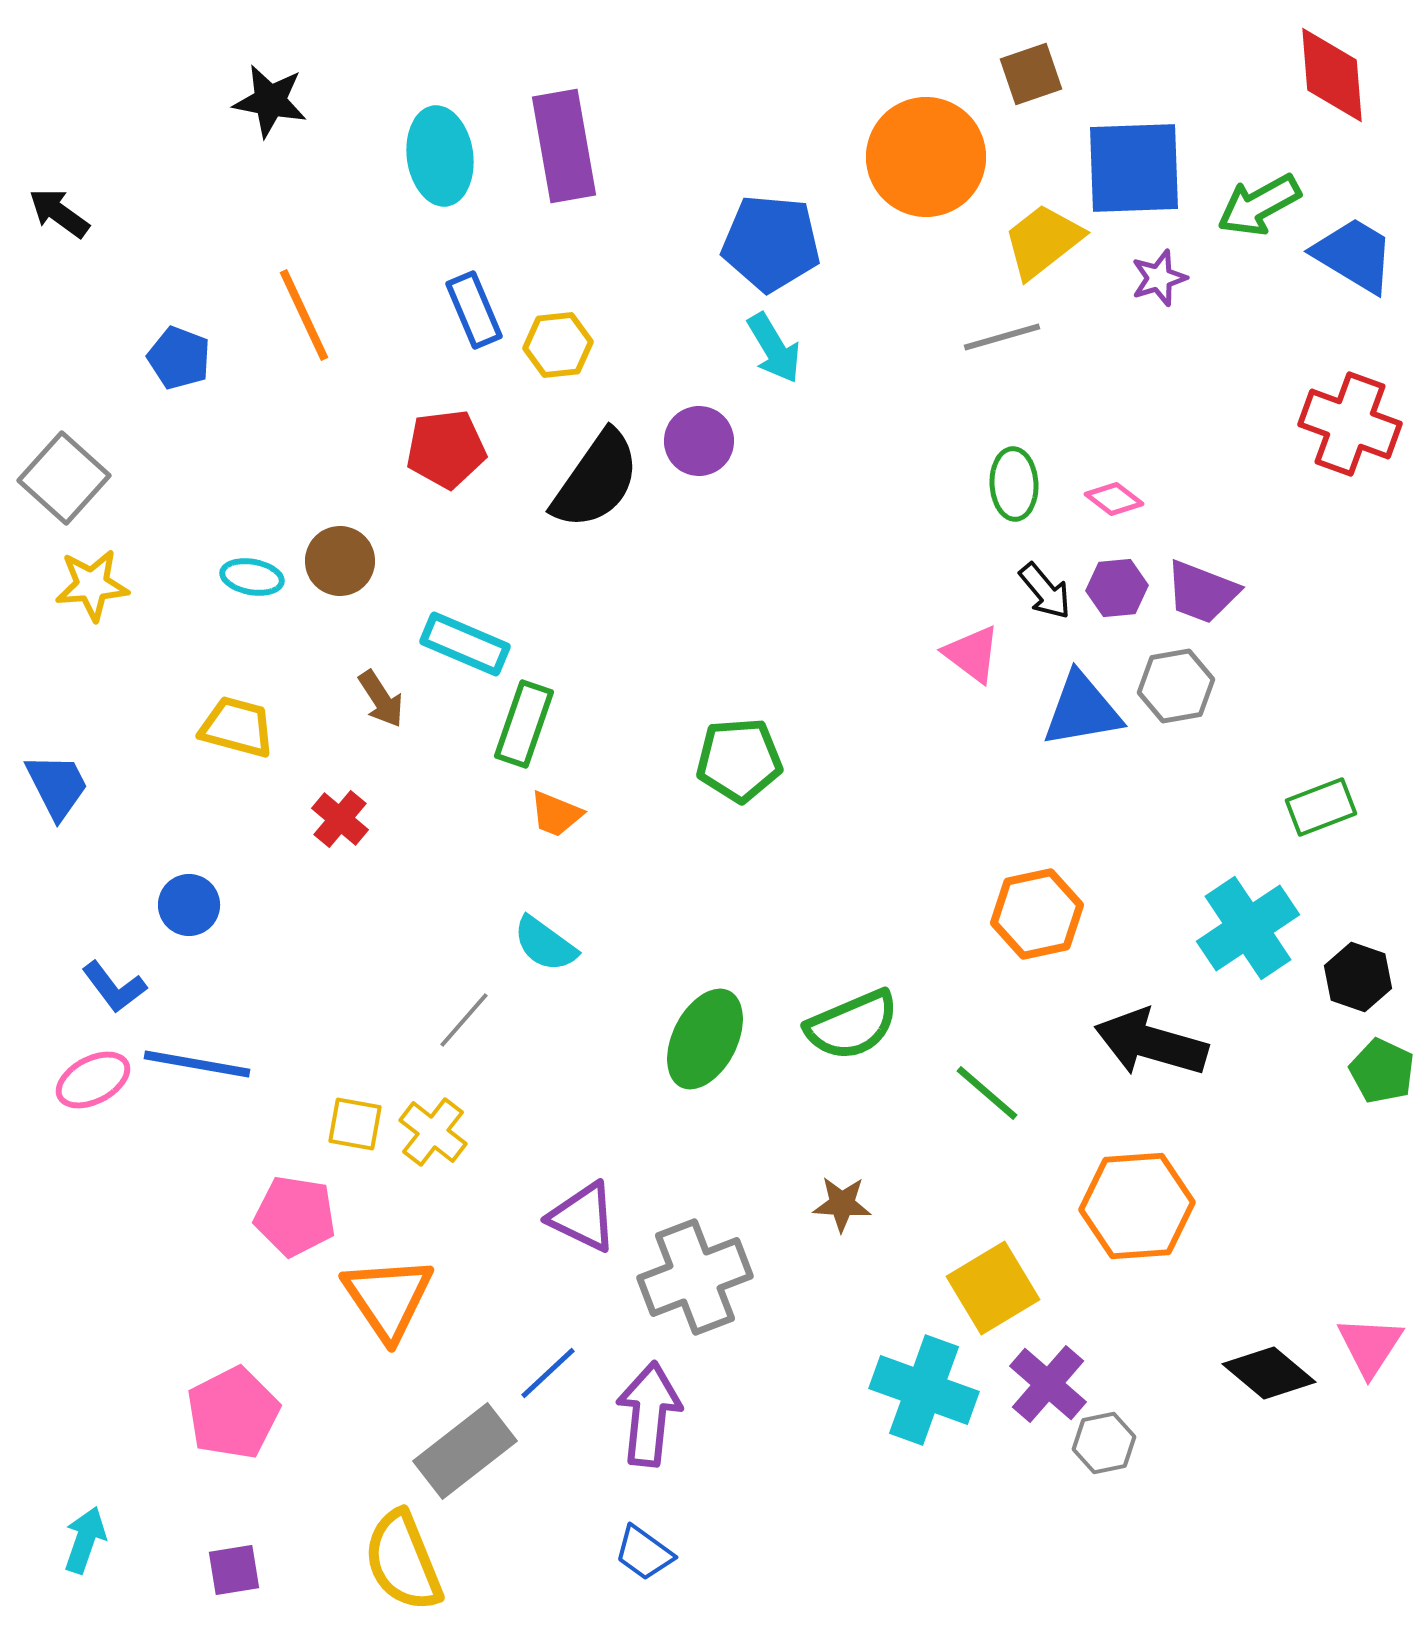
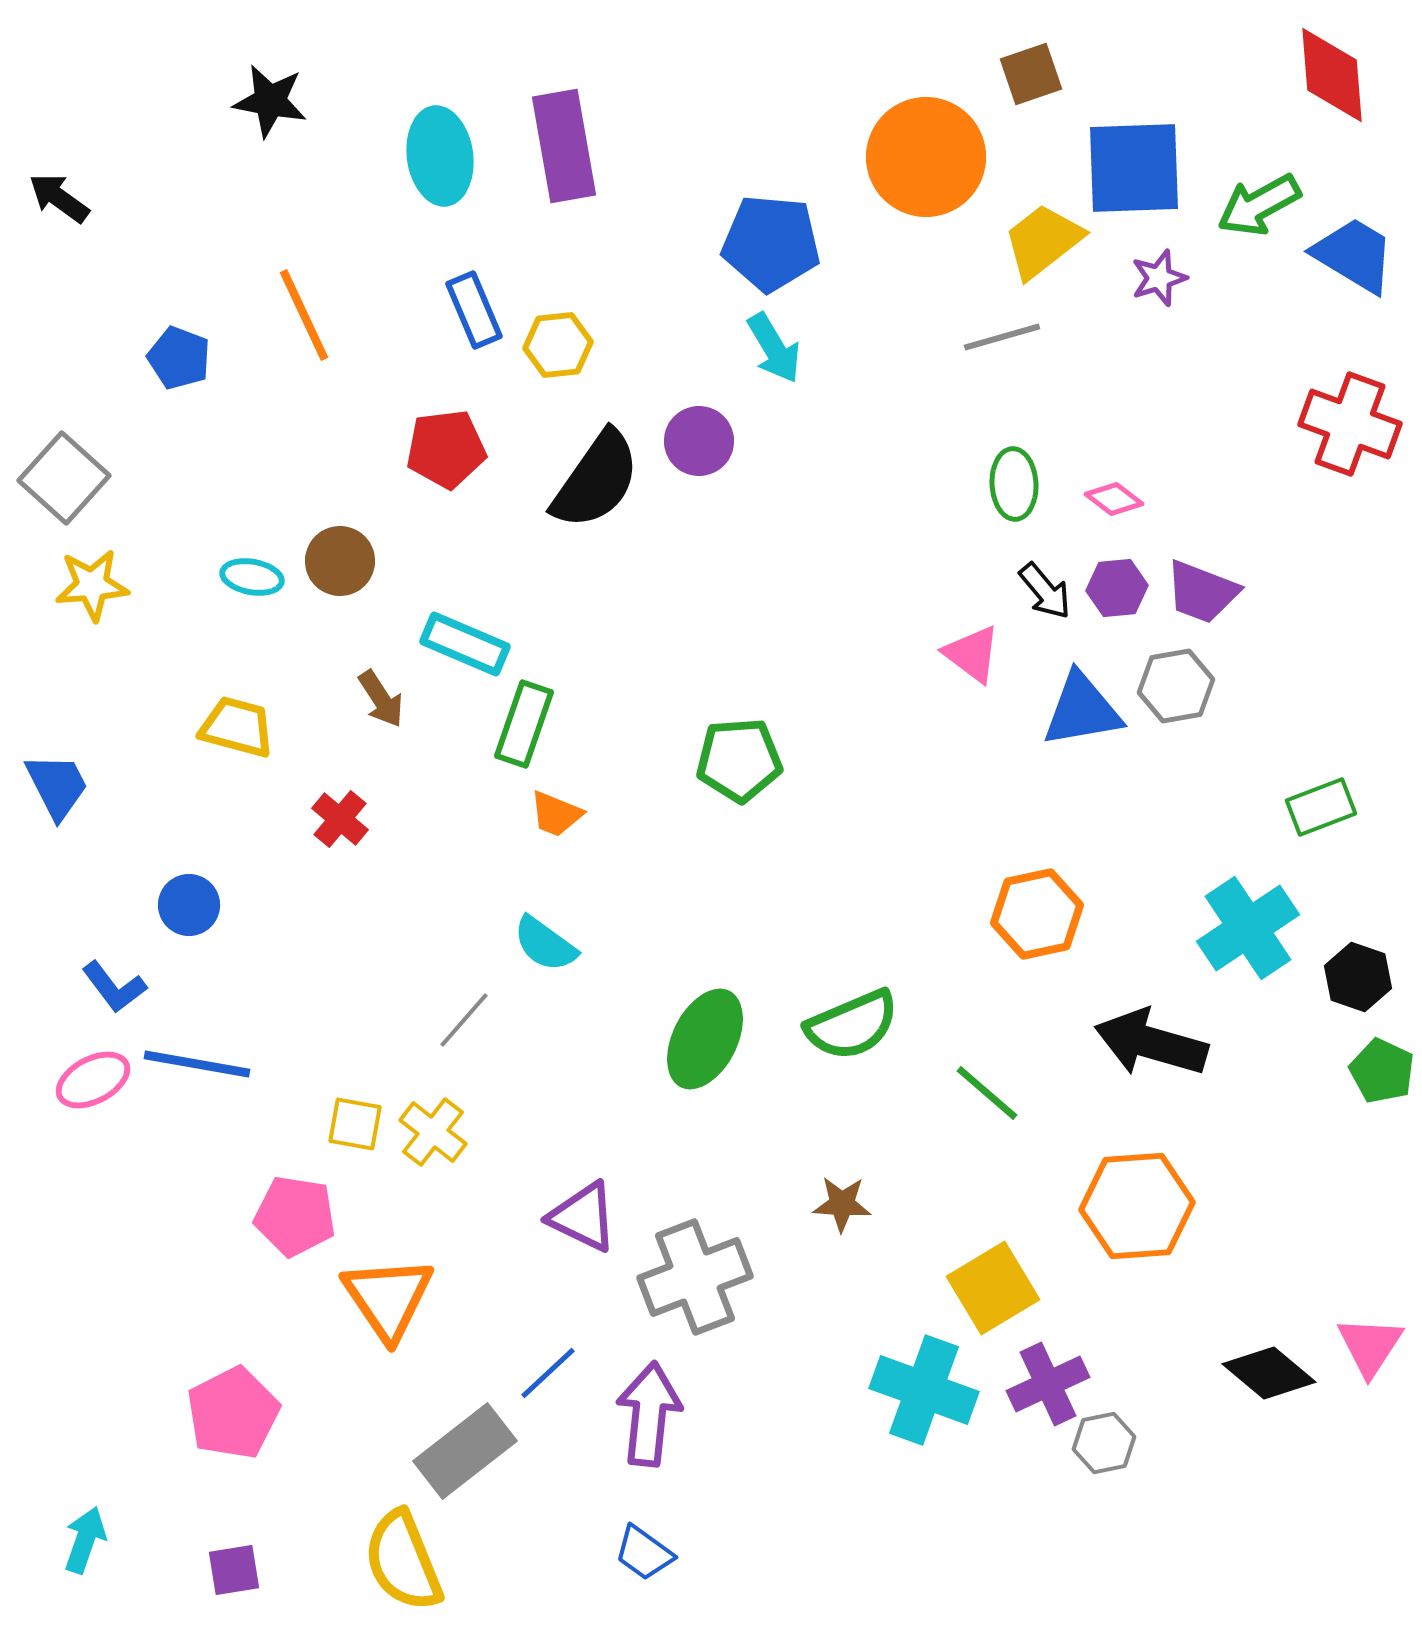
black arrow at (59, 213): moved 15 px up
purple cross at (1048, 1384): rotated 24 degrees clockwise
